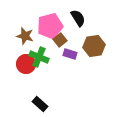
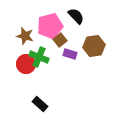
black semicircle: moved 2 px left, 2 px up; rotated 12 degrees counterclockwise
